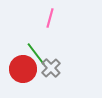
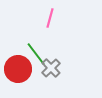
red circle: moved 5 px left
